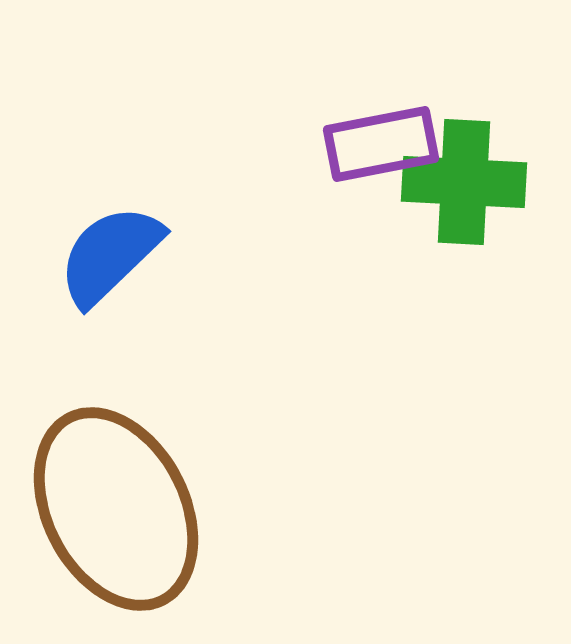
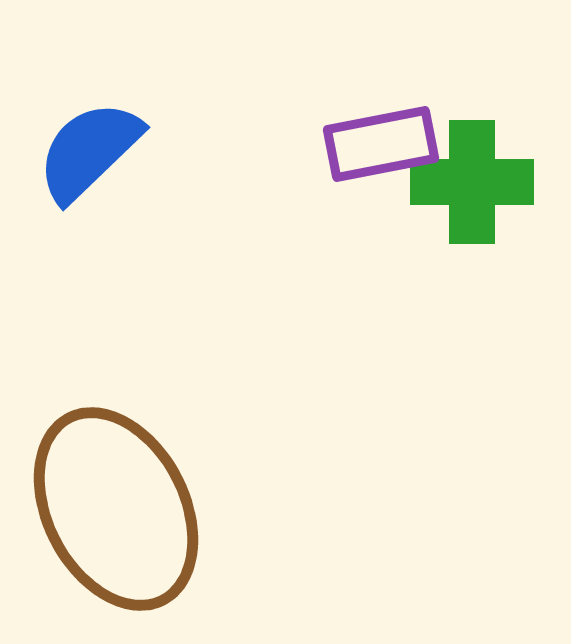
green cross: moved 8 px right; rotated 3 degrees counterclockwise
blue semicircle: moved 21 px left, 104 px up
